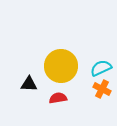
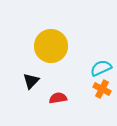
yellow circle: moved 10 px left, 20 px up
black triangle: moved 2 px right, 3 px up; rotated 48 degrees counterclockwise
